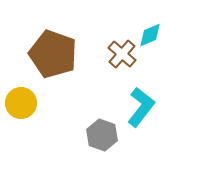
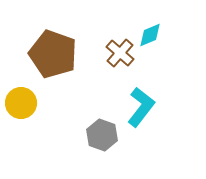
brown cross: moved 2 px left, 1 px up
